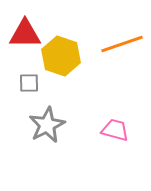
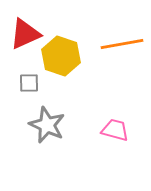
red triangle: rotated 24 degrees counterclockwise
orange line: rotated 9 degrees clockwise
gray star: rotated 21 degrees counterclockwise
